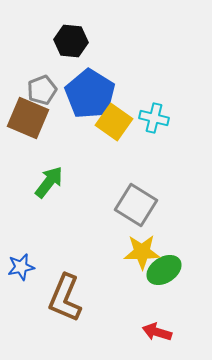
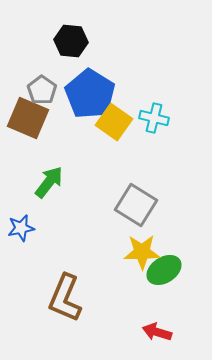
gray pentagon: rotated 16 degrees counterclockwise
blue star: moved 39 px up
